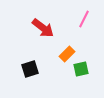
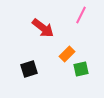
pink line: moved 3 px left, 4 px up
black square: moved 1 px left
